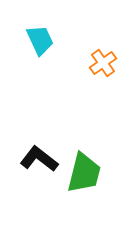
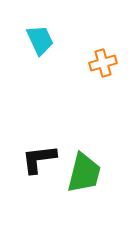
orange cross: rotated 20 degrees clockwise
black L-shape: rotated 45 degrees counterclockwise
